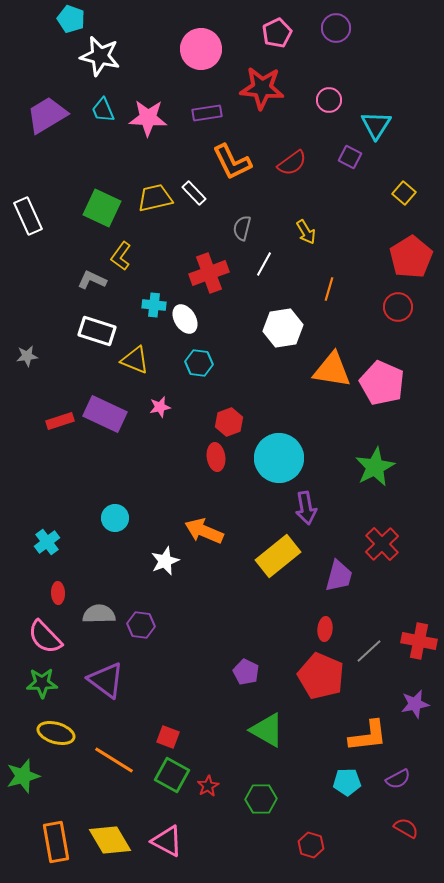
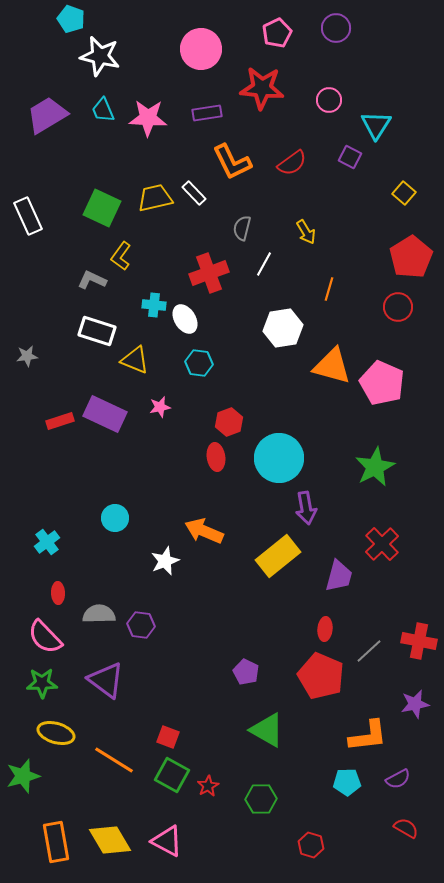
orange triangle at (332, 370): moved 4 px up; rotated 6 degrees clockwise
